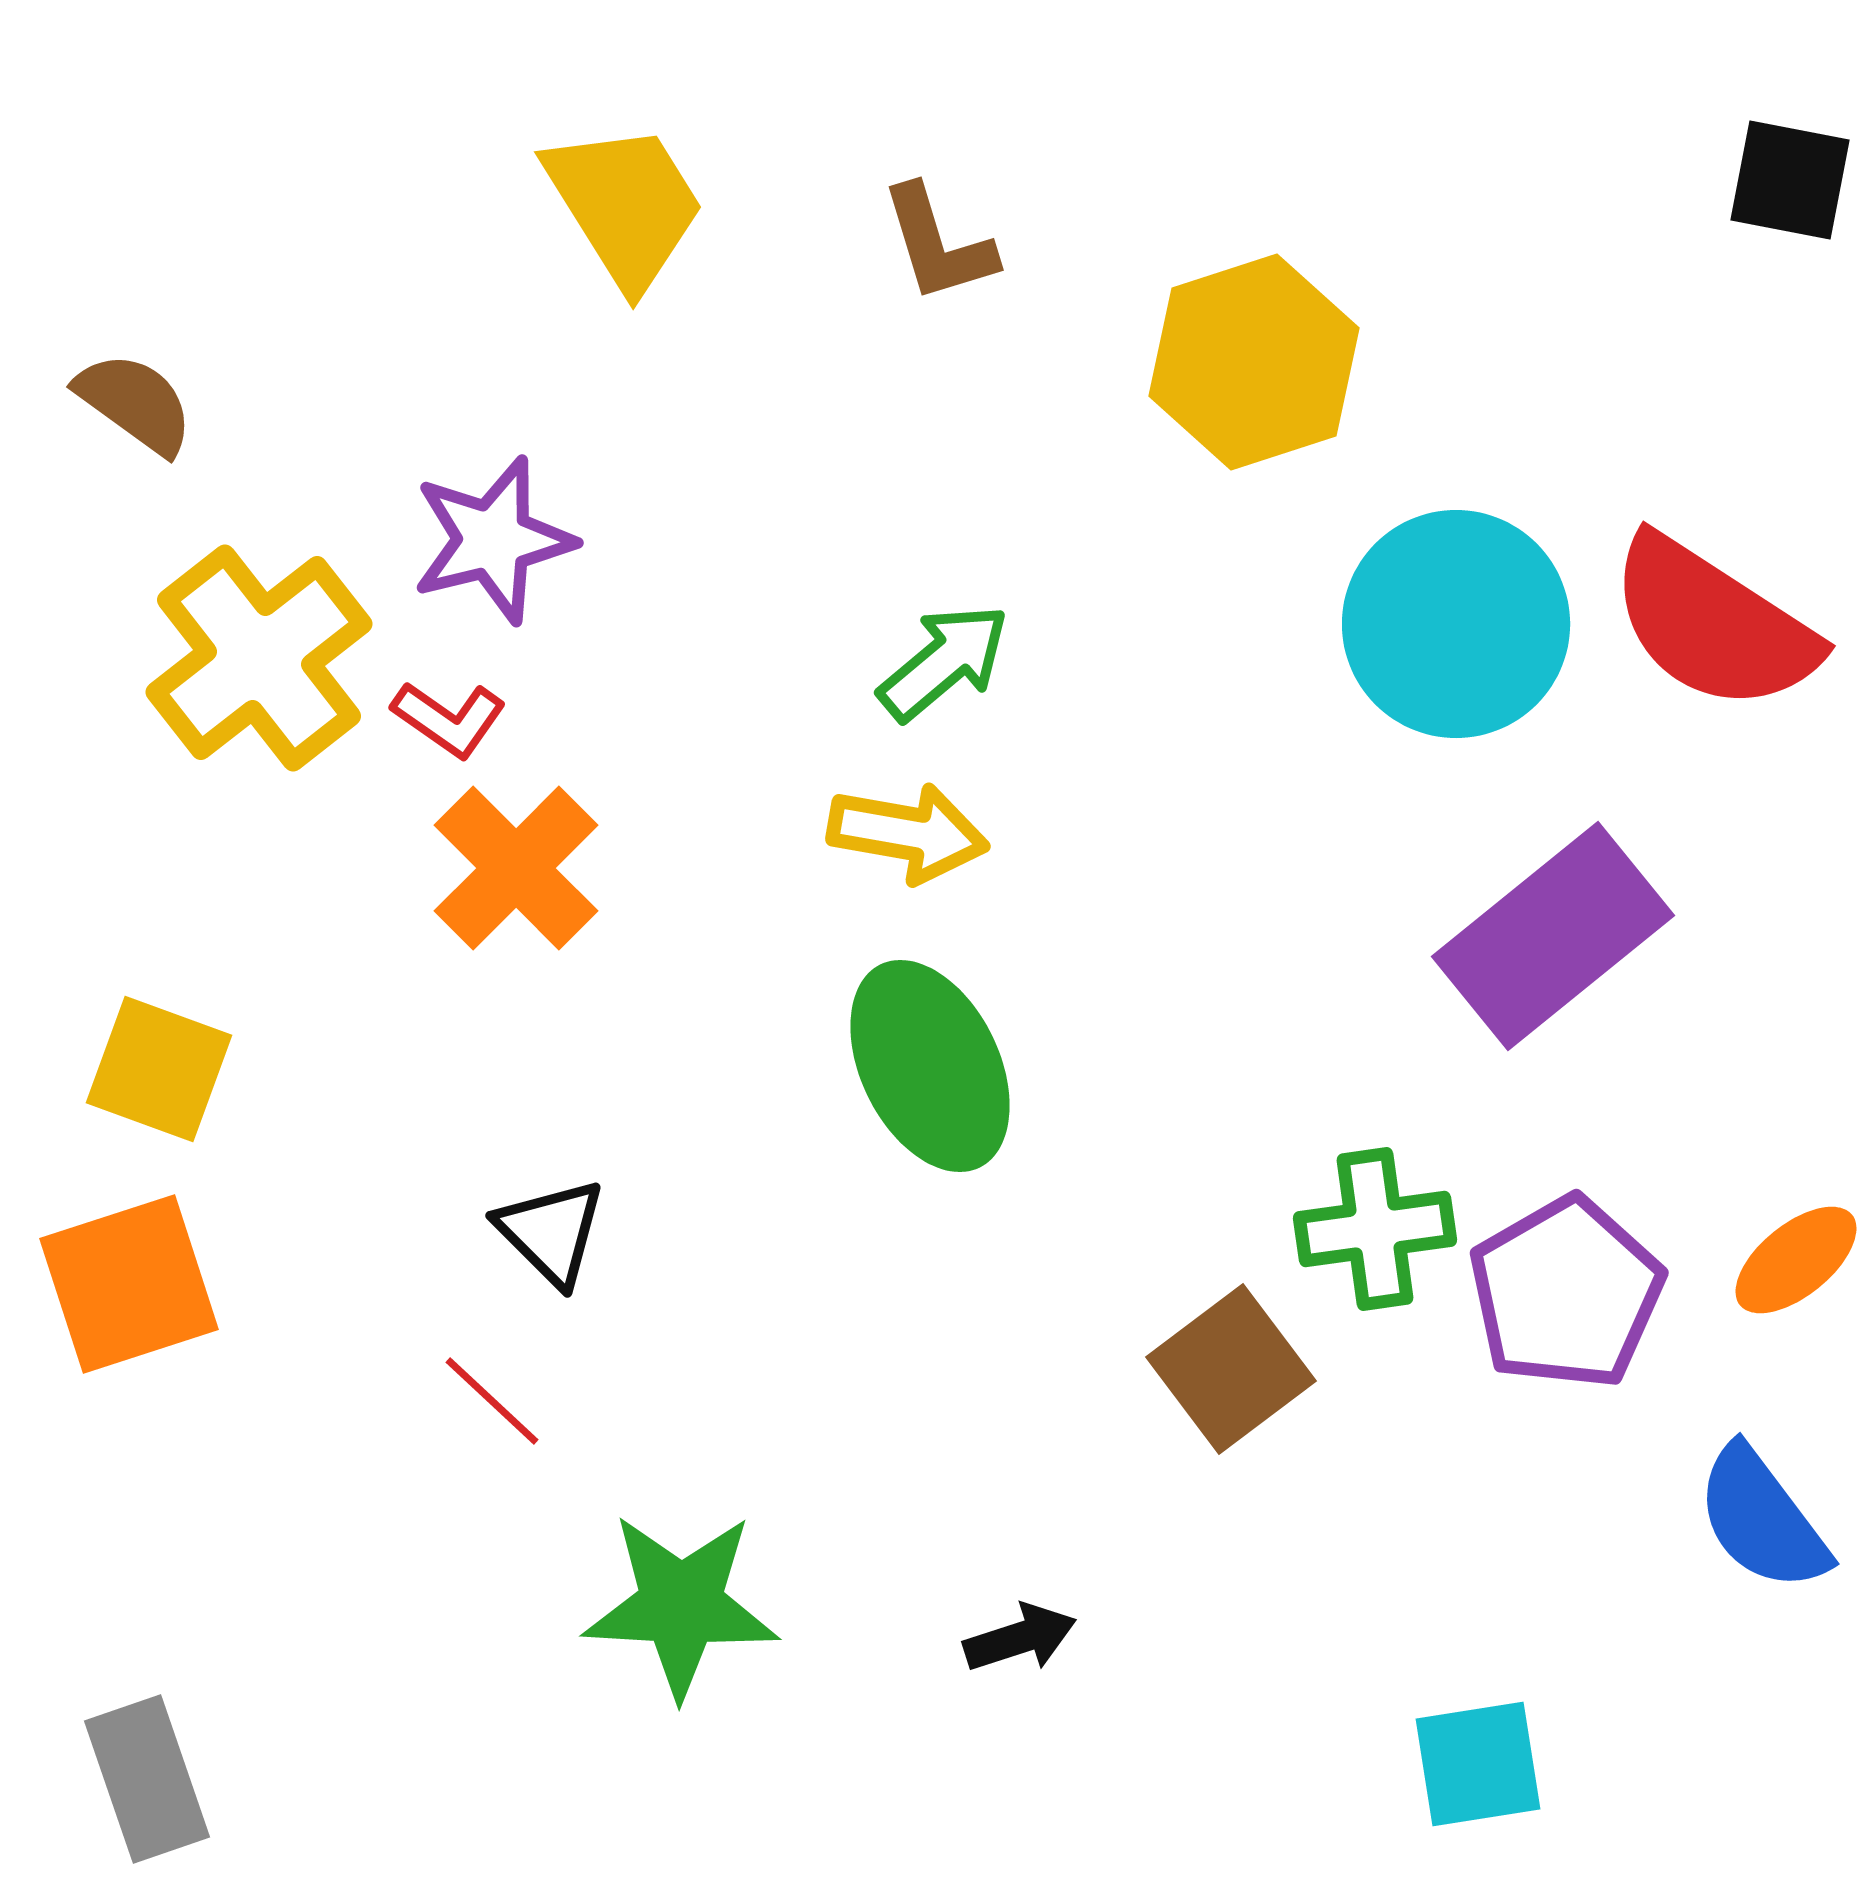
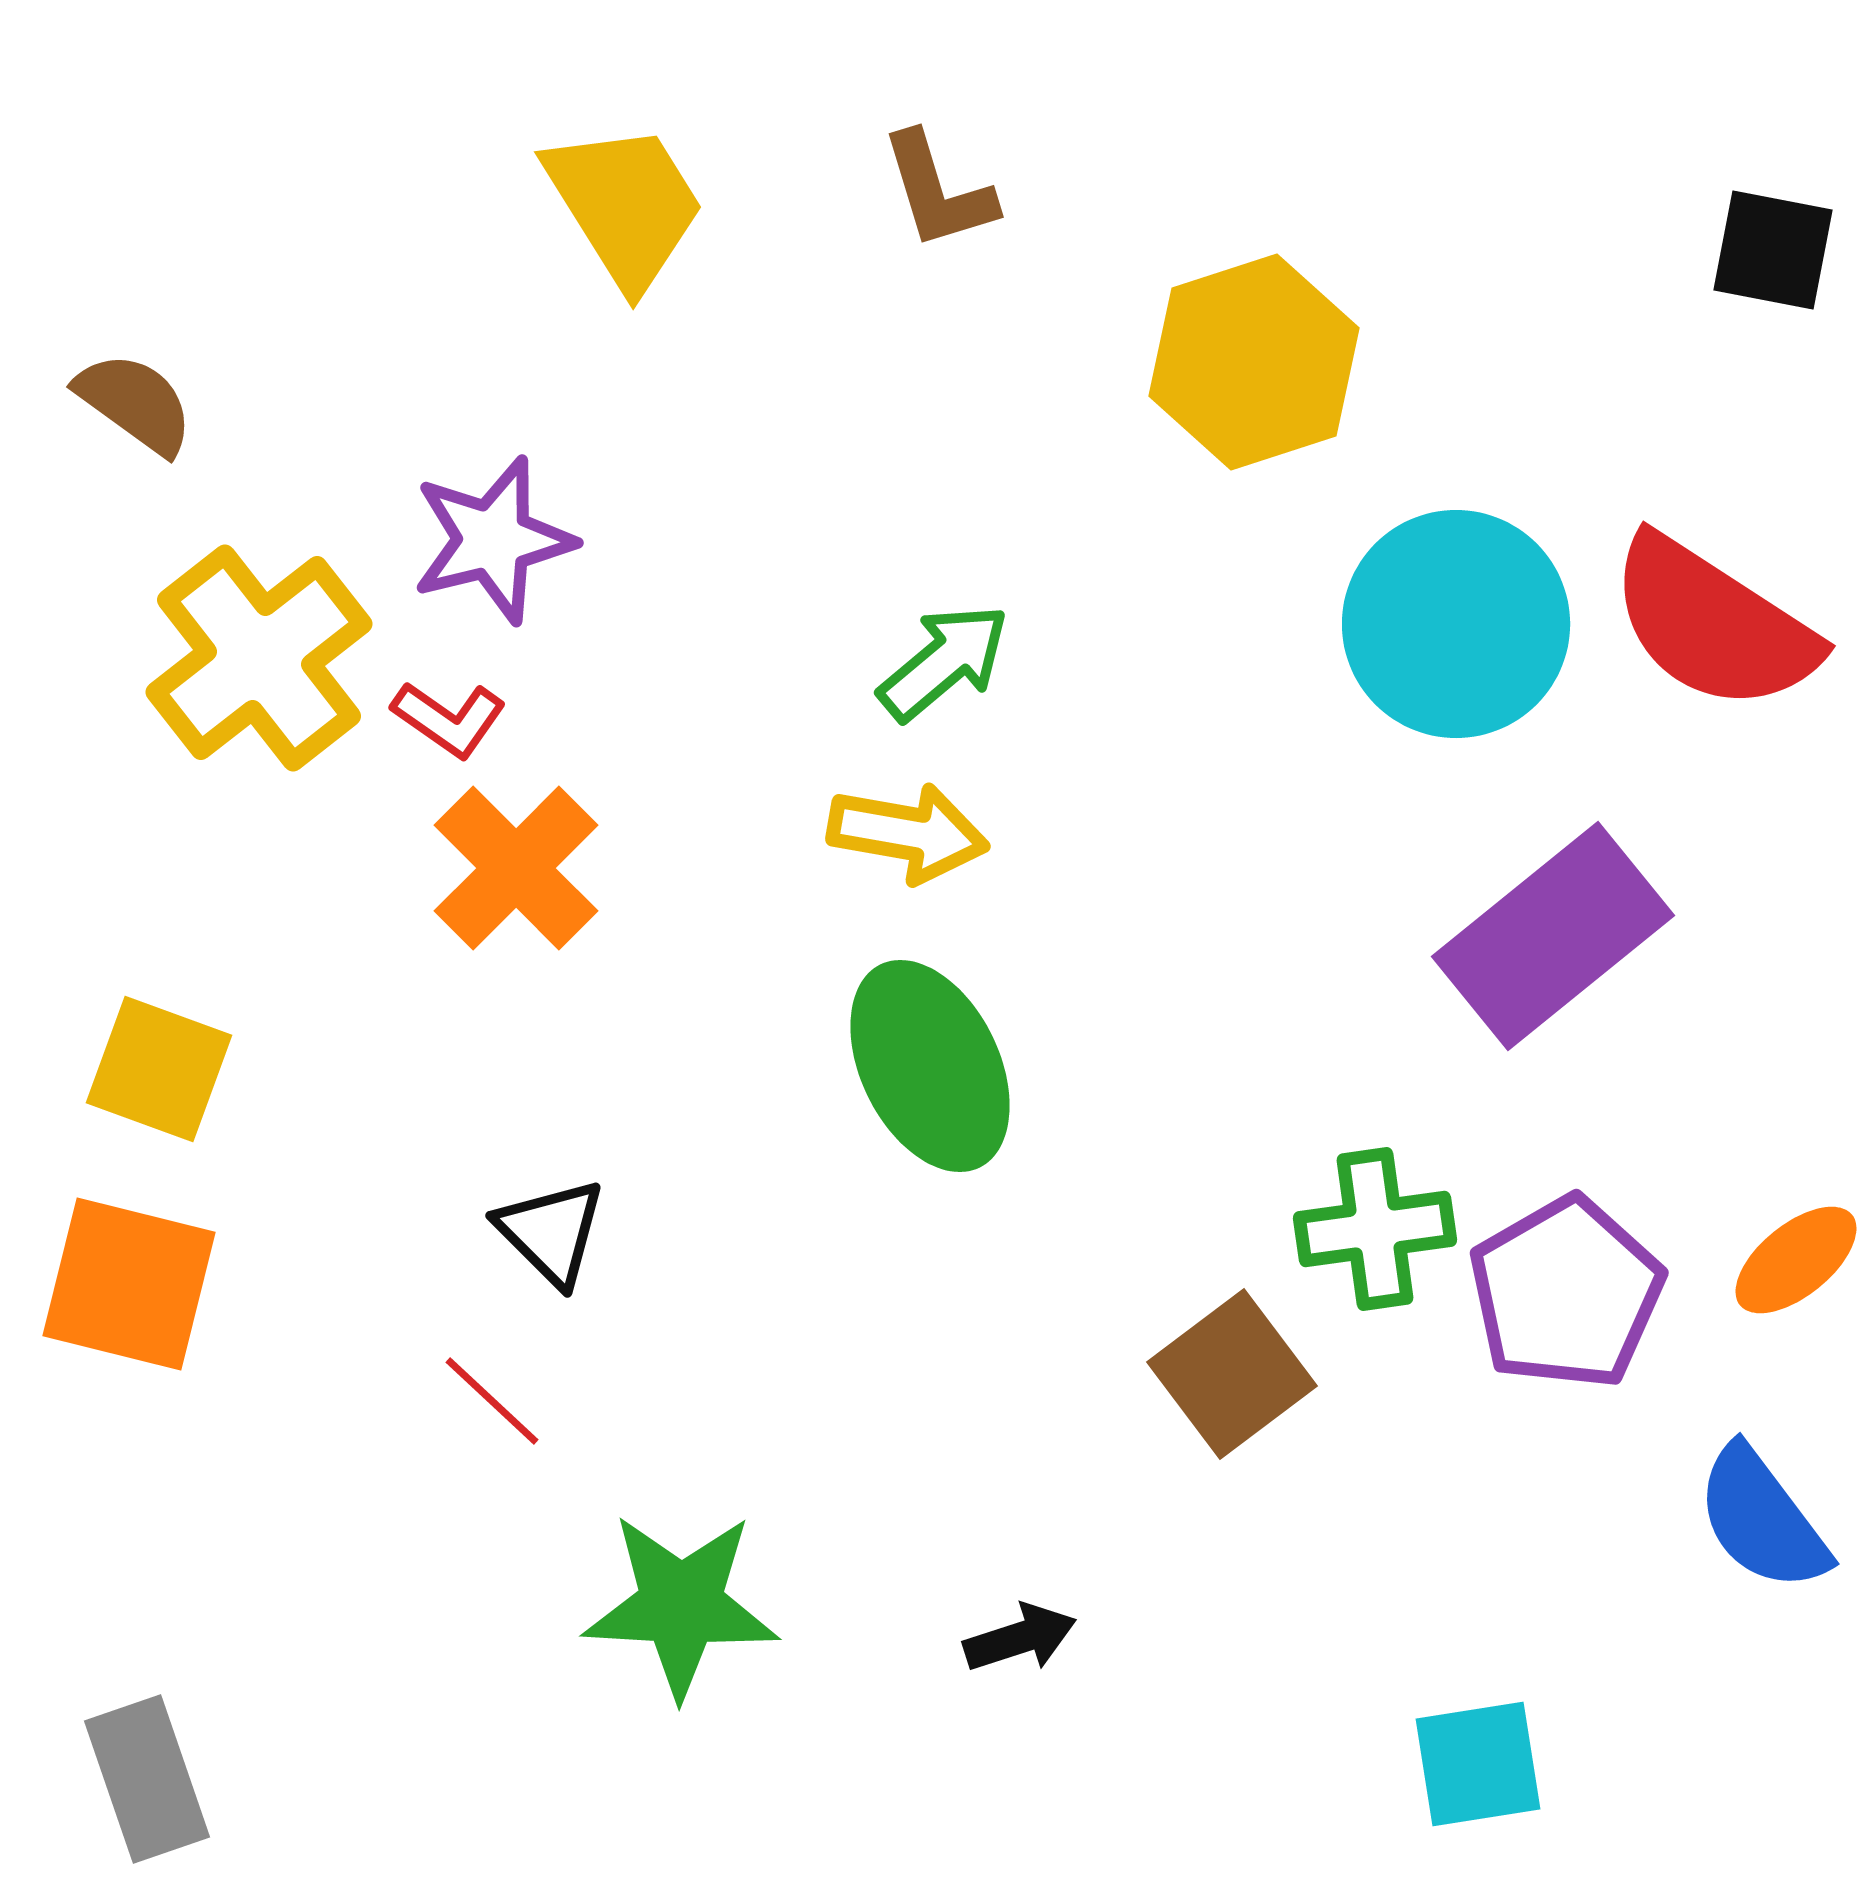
black square: moved 17 px left, 70 px down
brown L-shape: moved 53 px up
orange square: rotated 32 degrees clockwise
brown square: moved 1 px right, 5 px down
